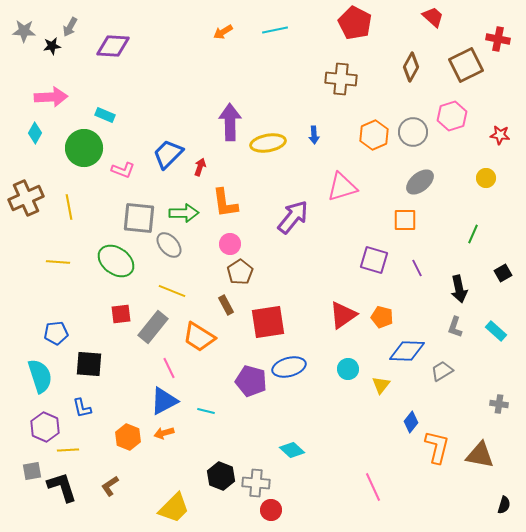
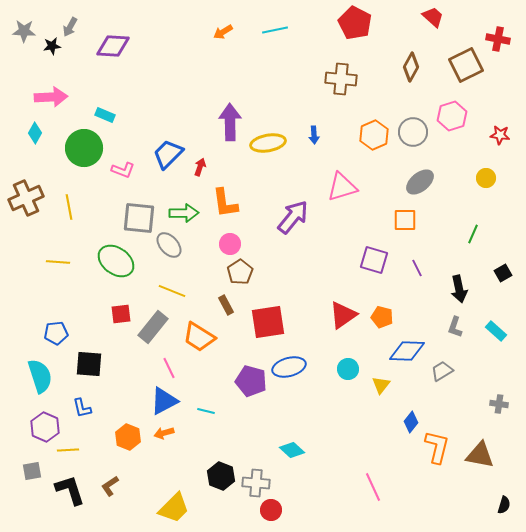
black L-shape at (62, 487): moved 8 px right, 3 px down
